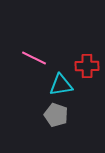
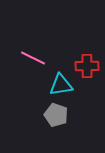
pink line: moved 1 px left
